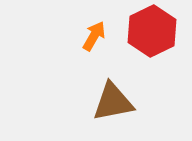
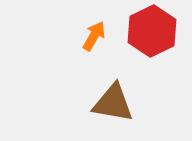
brown triangle: moved 1 px down; rotated 21 degrees clockwise
